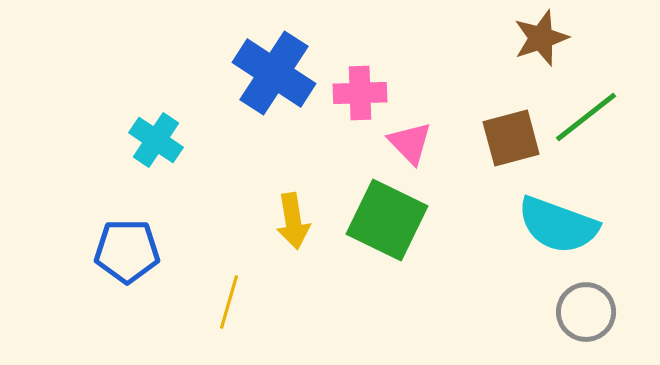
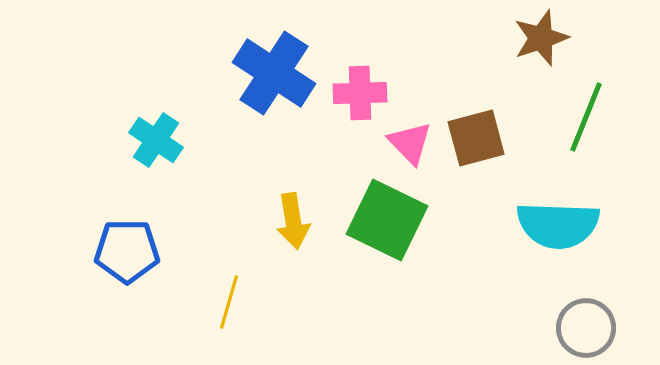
green line: rotated 30 degrees counterclockwise
brown square: moved 35 px left
cyan semicircle: rotated 18 degrees counterclockwise
gray circle: moved 16 px down
